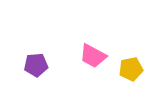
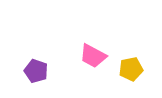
purple pentagon: moved 6 px down; rotated 25 degrees clockwise
